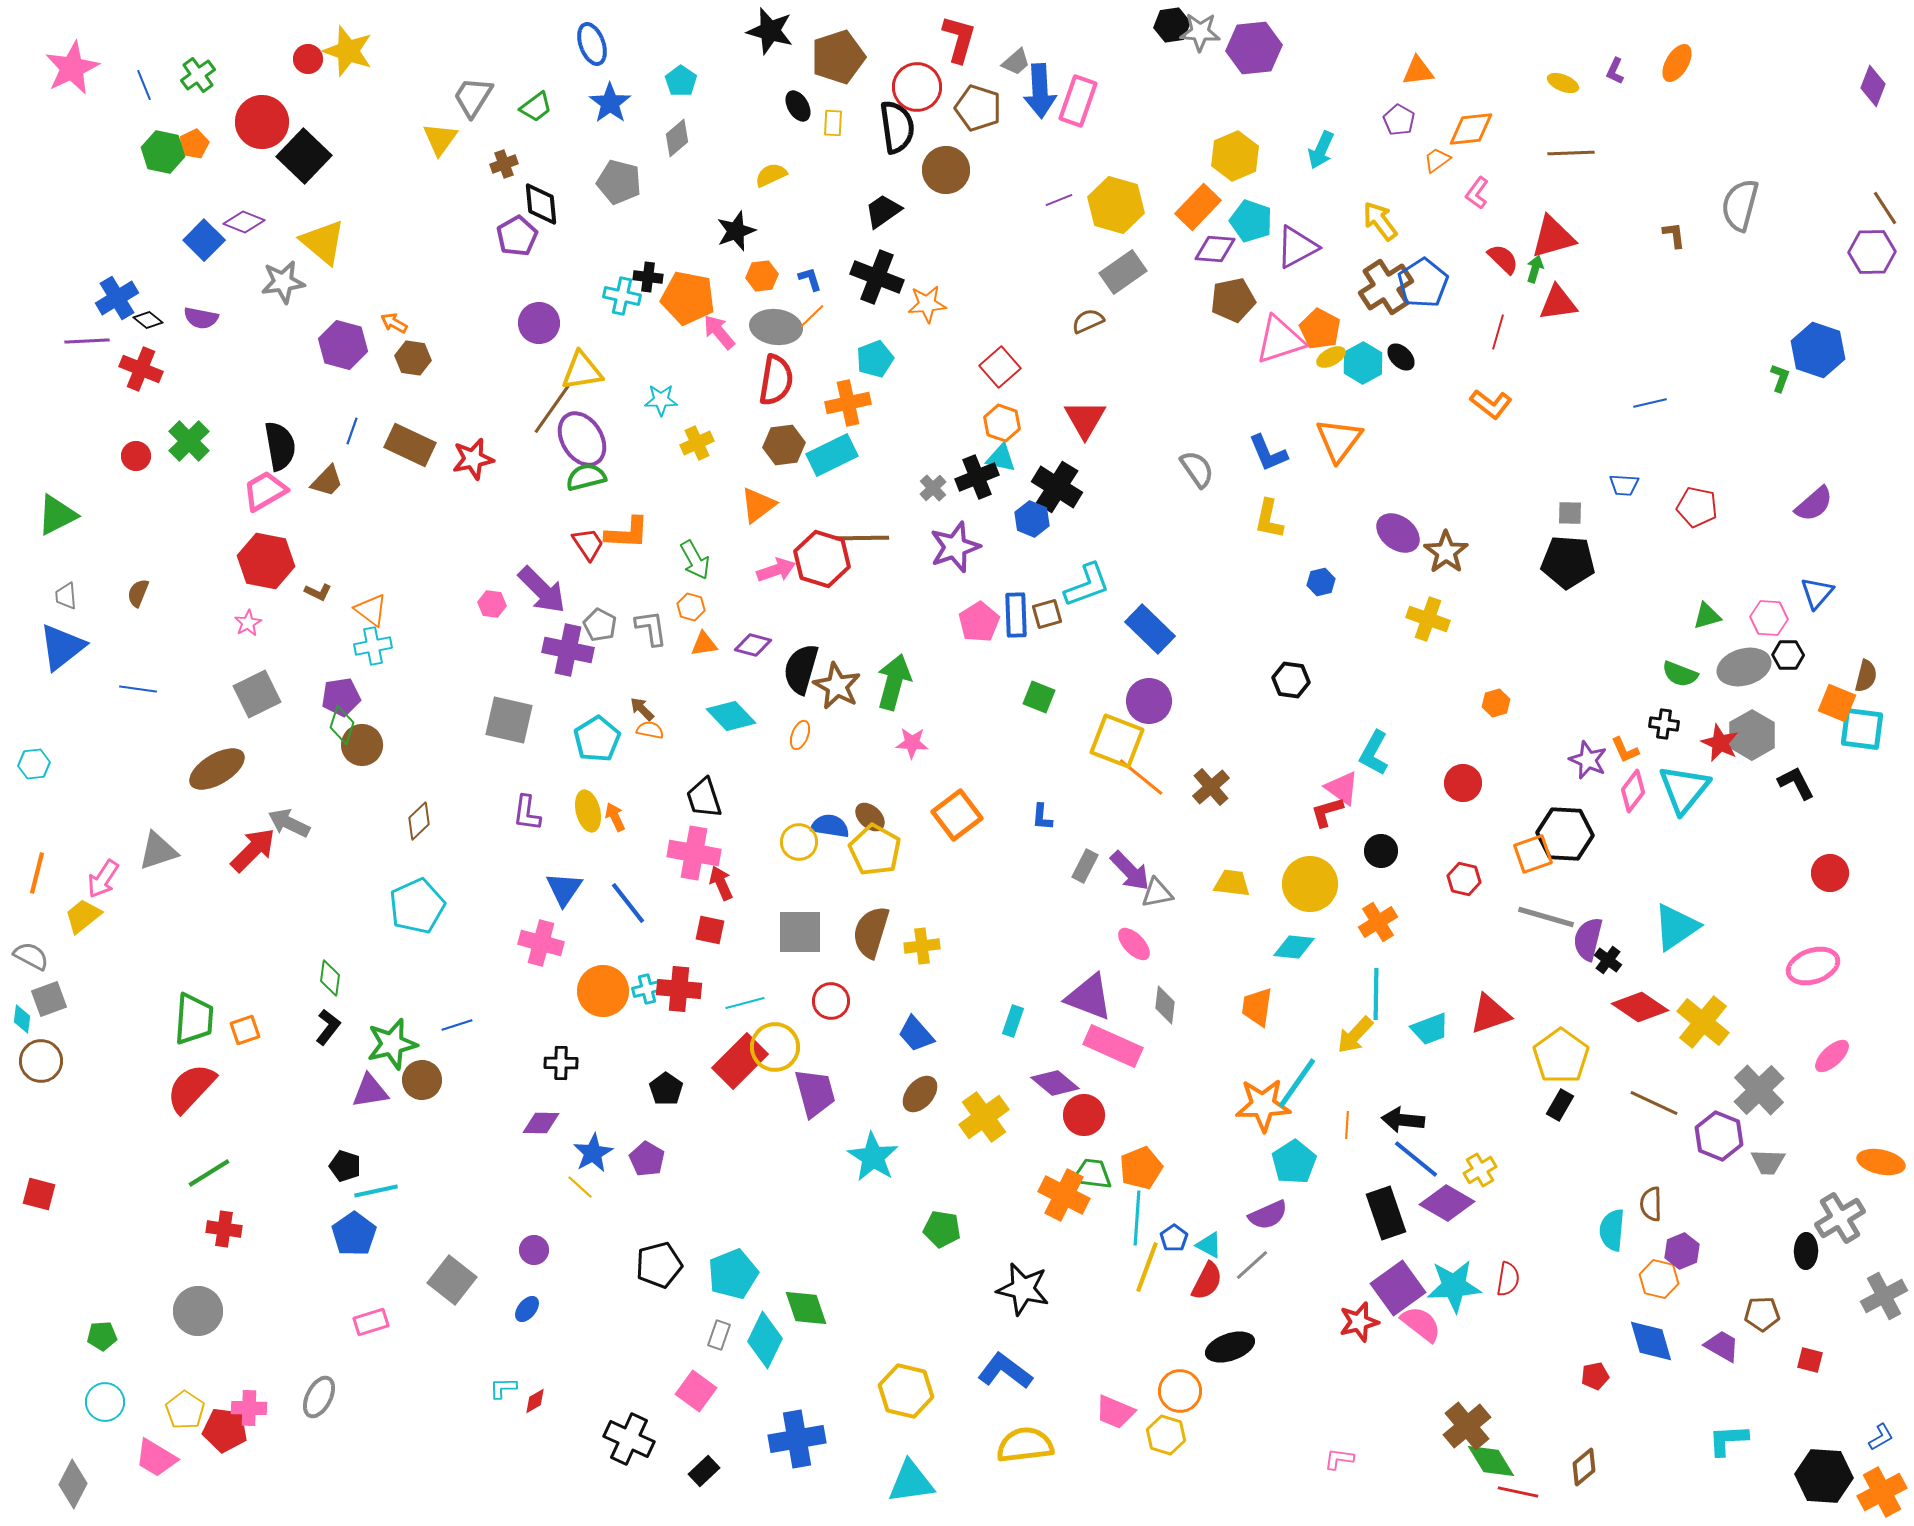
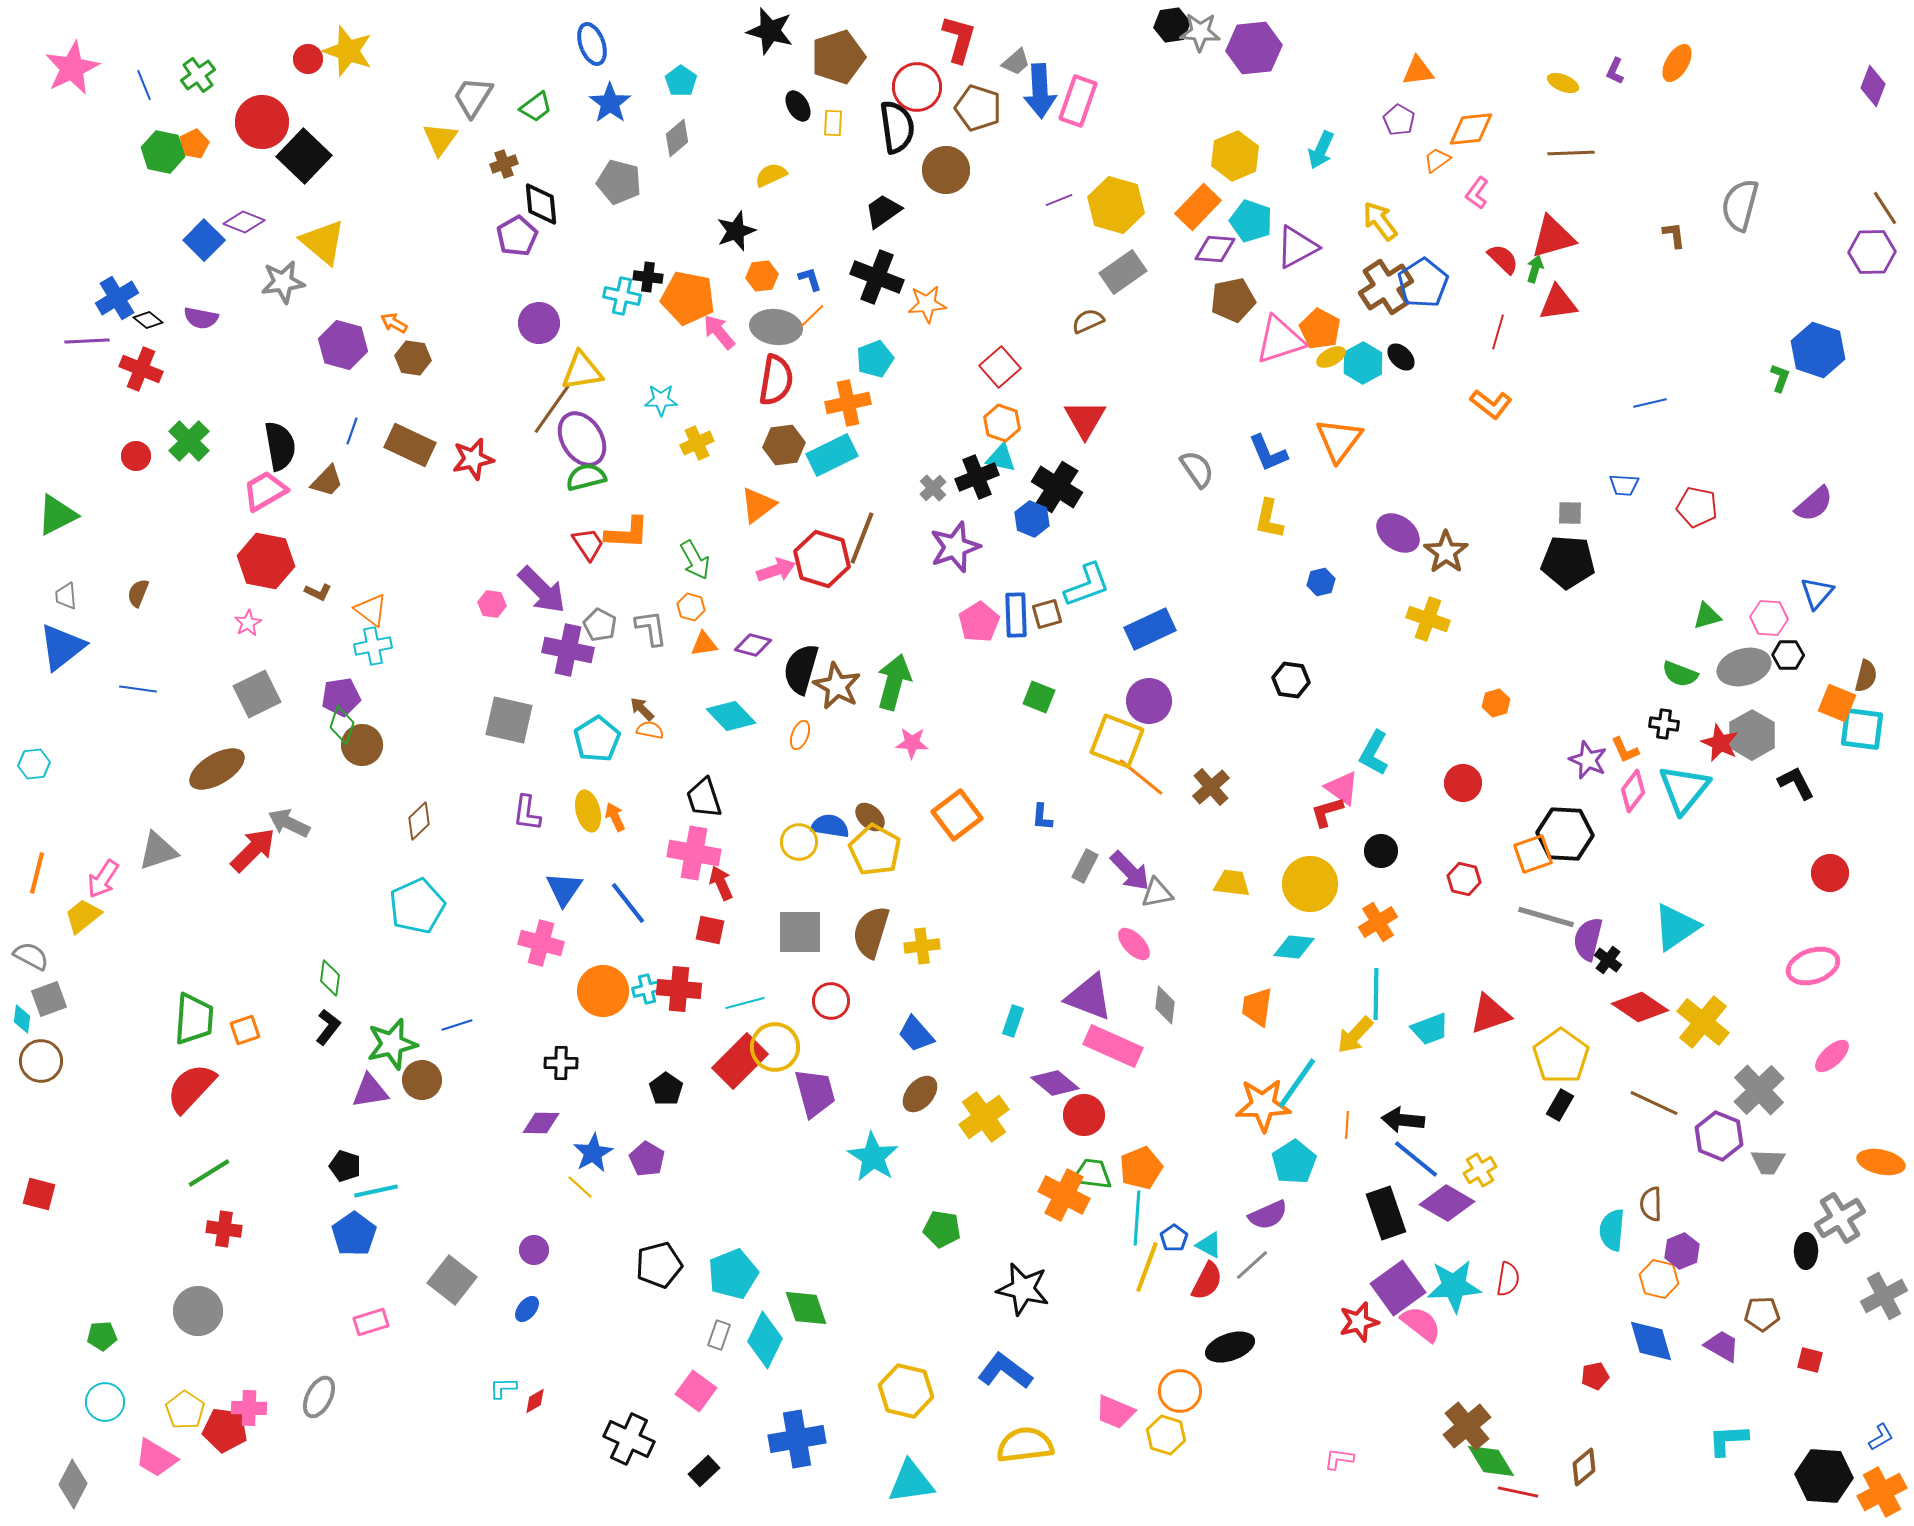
brown line at (862, 538): rotated 68 degrees counterclockwise
blue rectangle at (1150, 629): rotated 69 degrees counterclockwise
